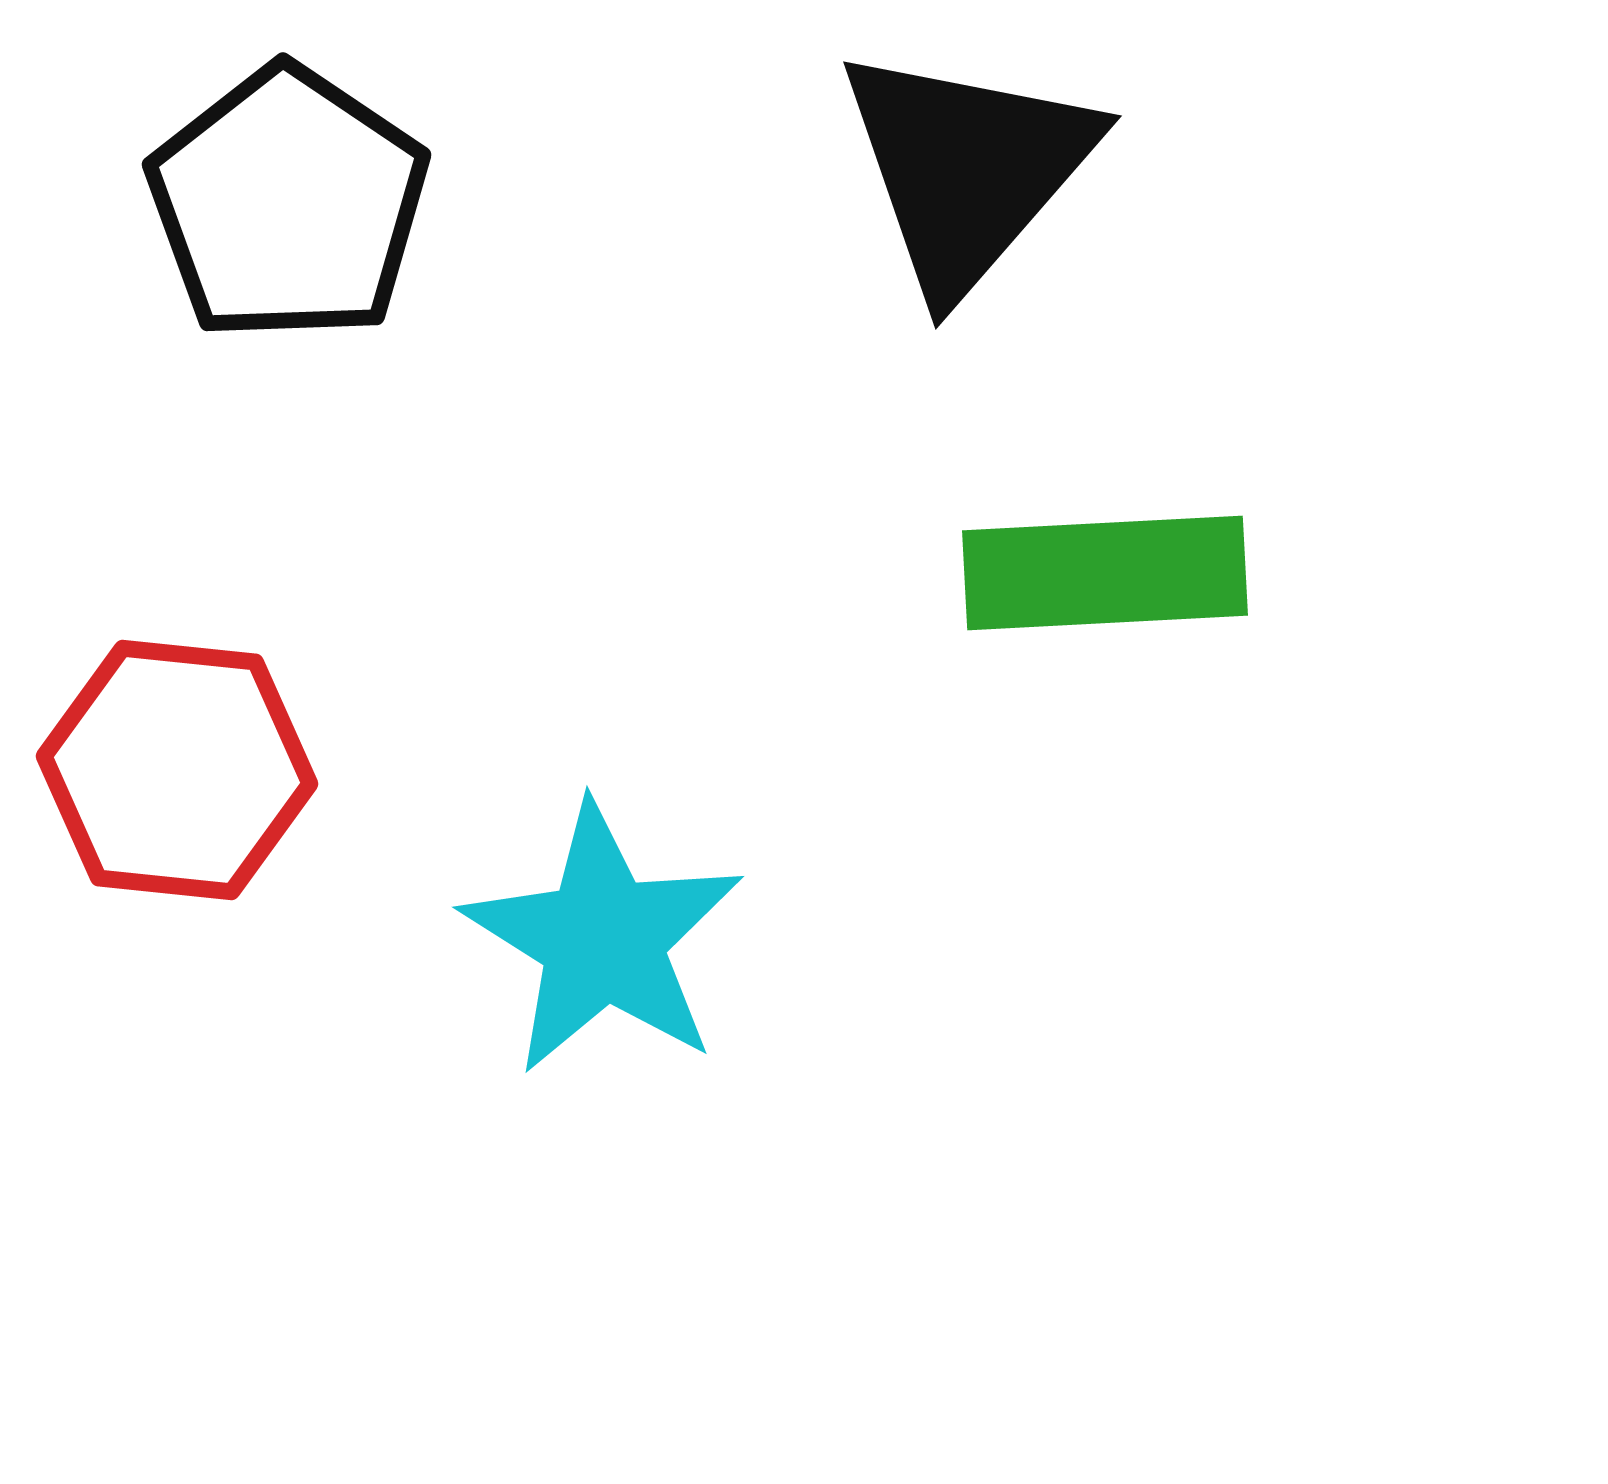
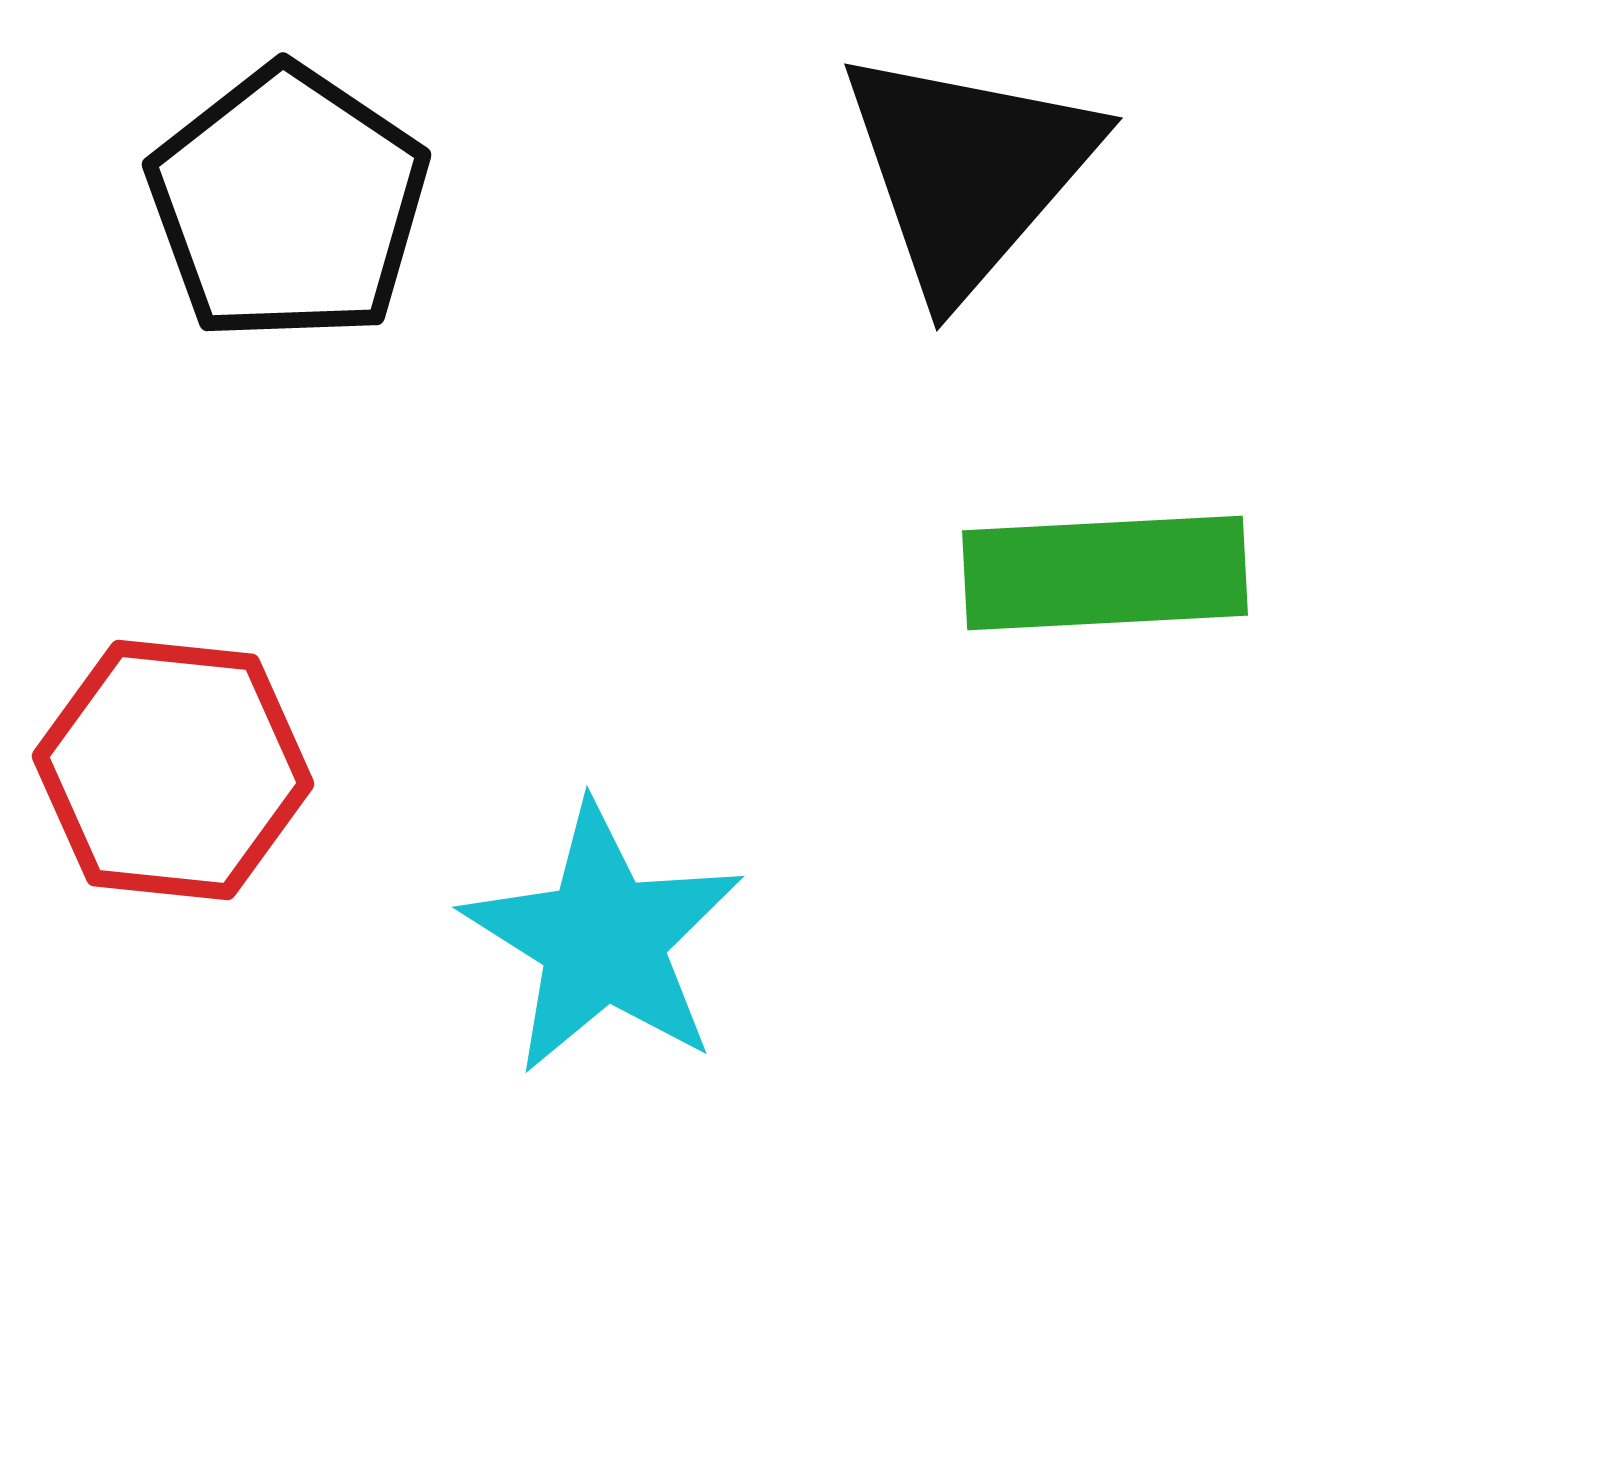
black triangle: moved 1 px right, 2 px down
red hexagon: moved 4 px left
